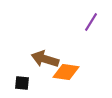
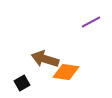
purple line: rotated 30 degrees clockwise
black square: rotated 35 degrees counterclockwise
